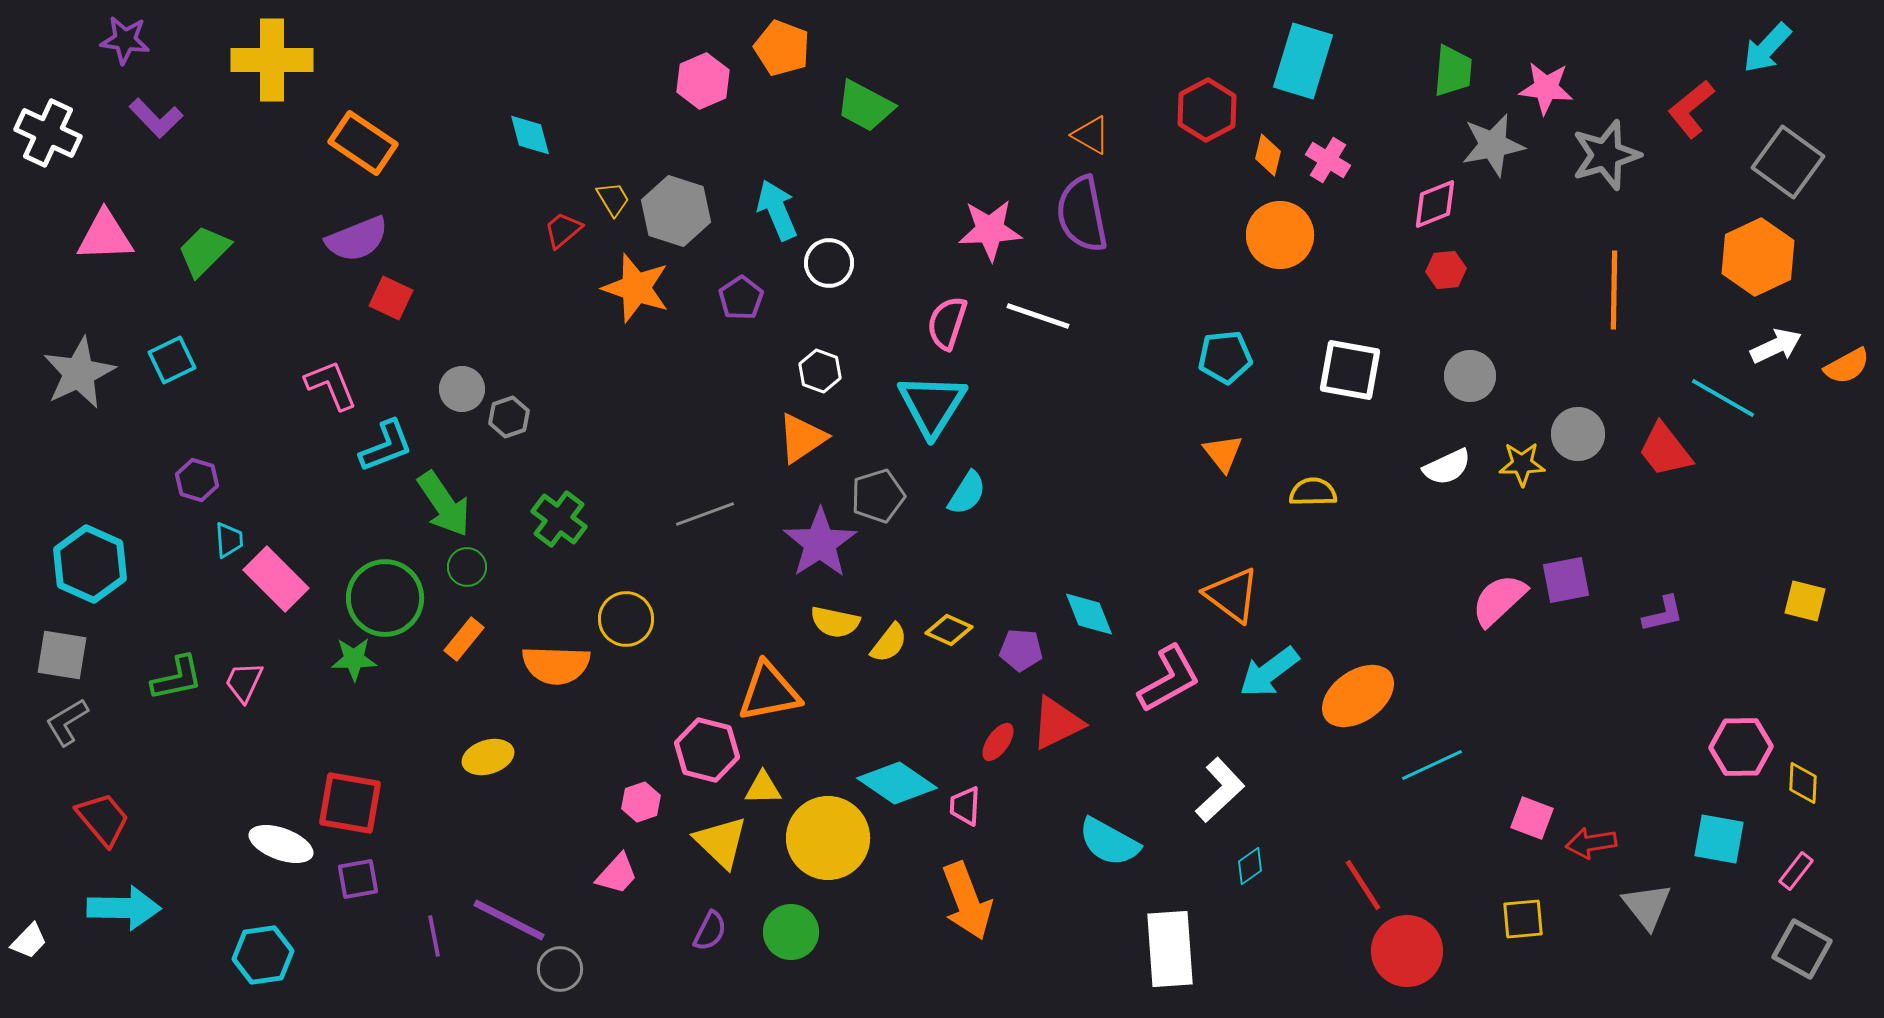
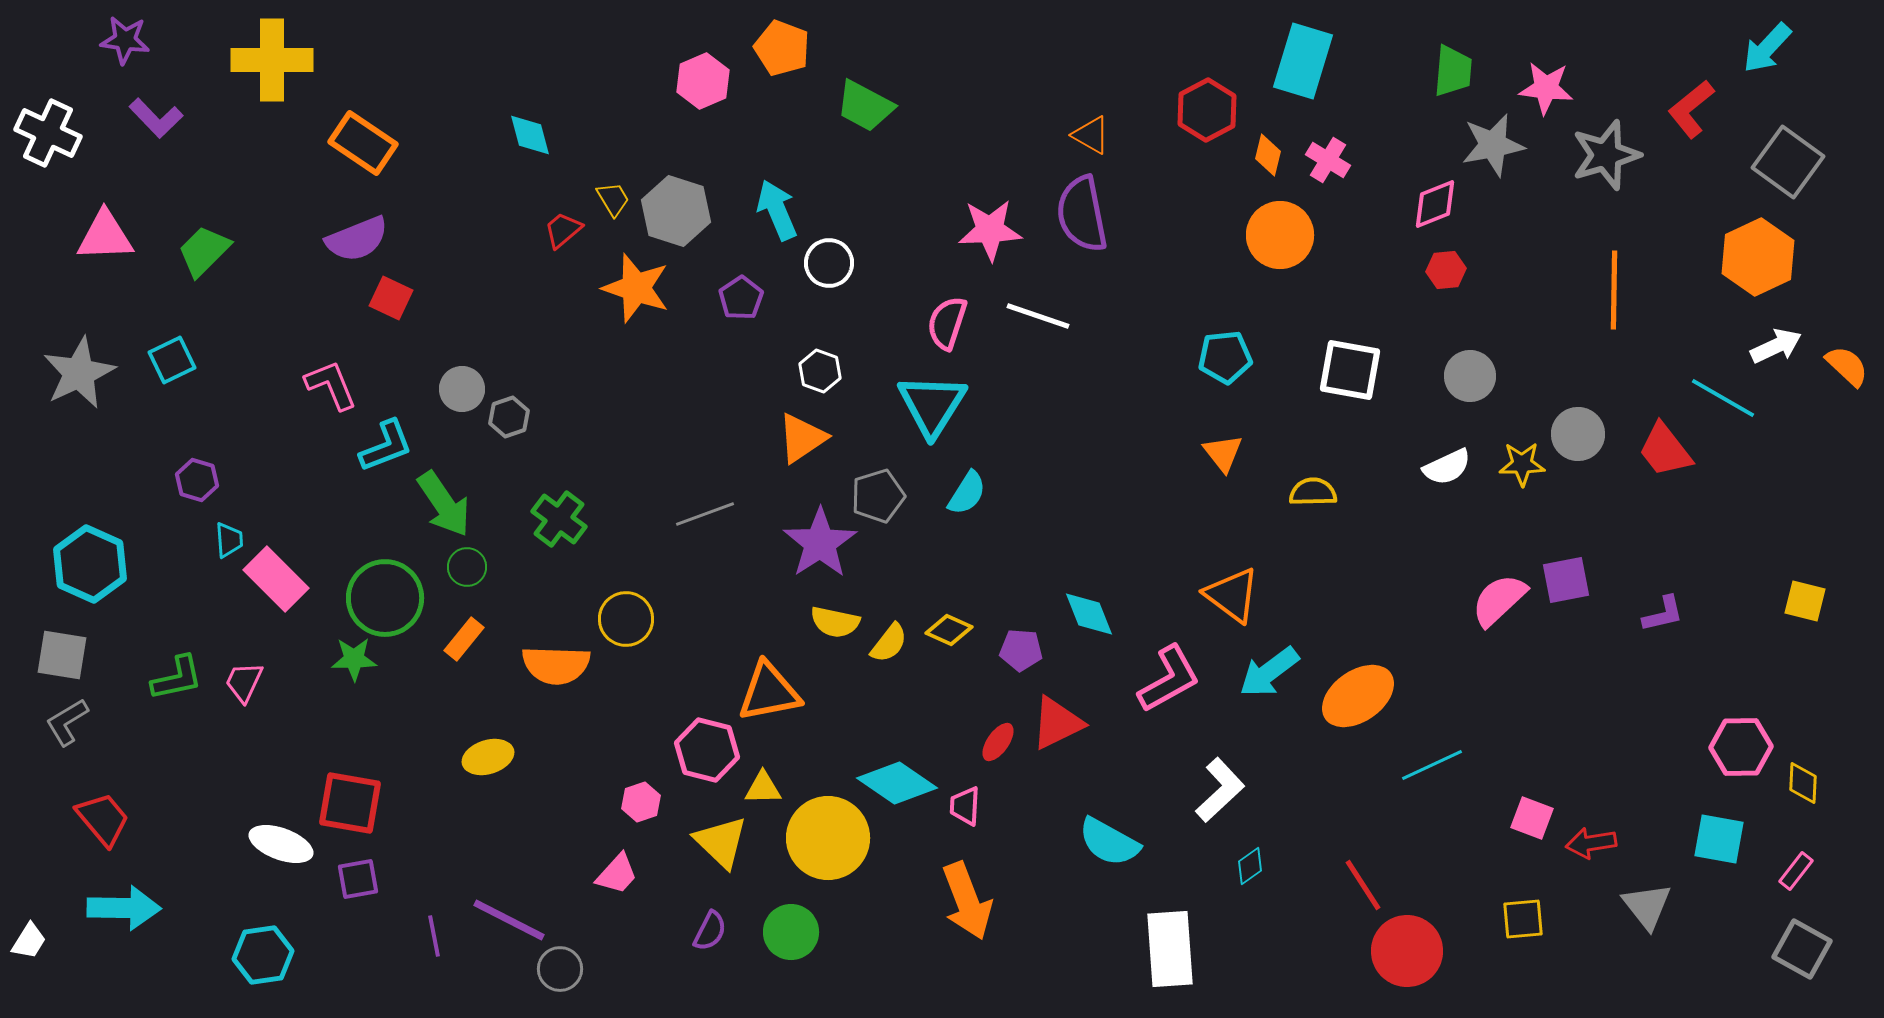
orange semicircle at (1847, 366): rotated 108 degrees counterclockwise
white trapezoid at (29, 941): rotated 12 degrees counterclockwise
